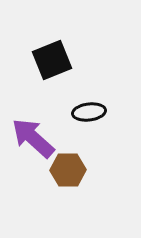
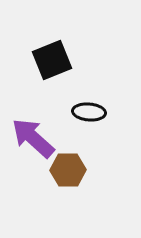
black ellipse: rotated 12 degrees clockwise
